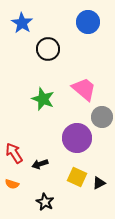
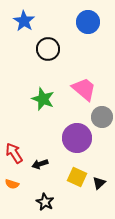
blue star: moved 2 px right, 2 px up
black triangle: rotated 16 degrees counterclockwise
